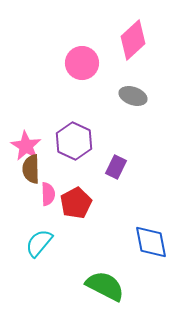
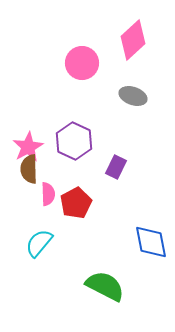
pink star: moved 2 px right, 1 px down; rotated 12 degrees clockwise
brown semicircle: moved 2 px left
